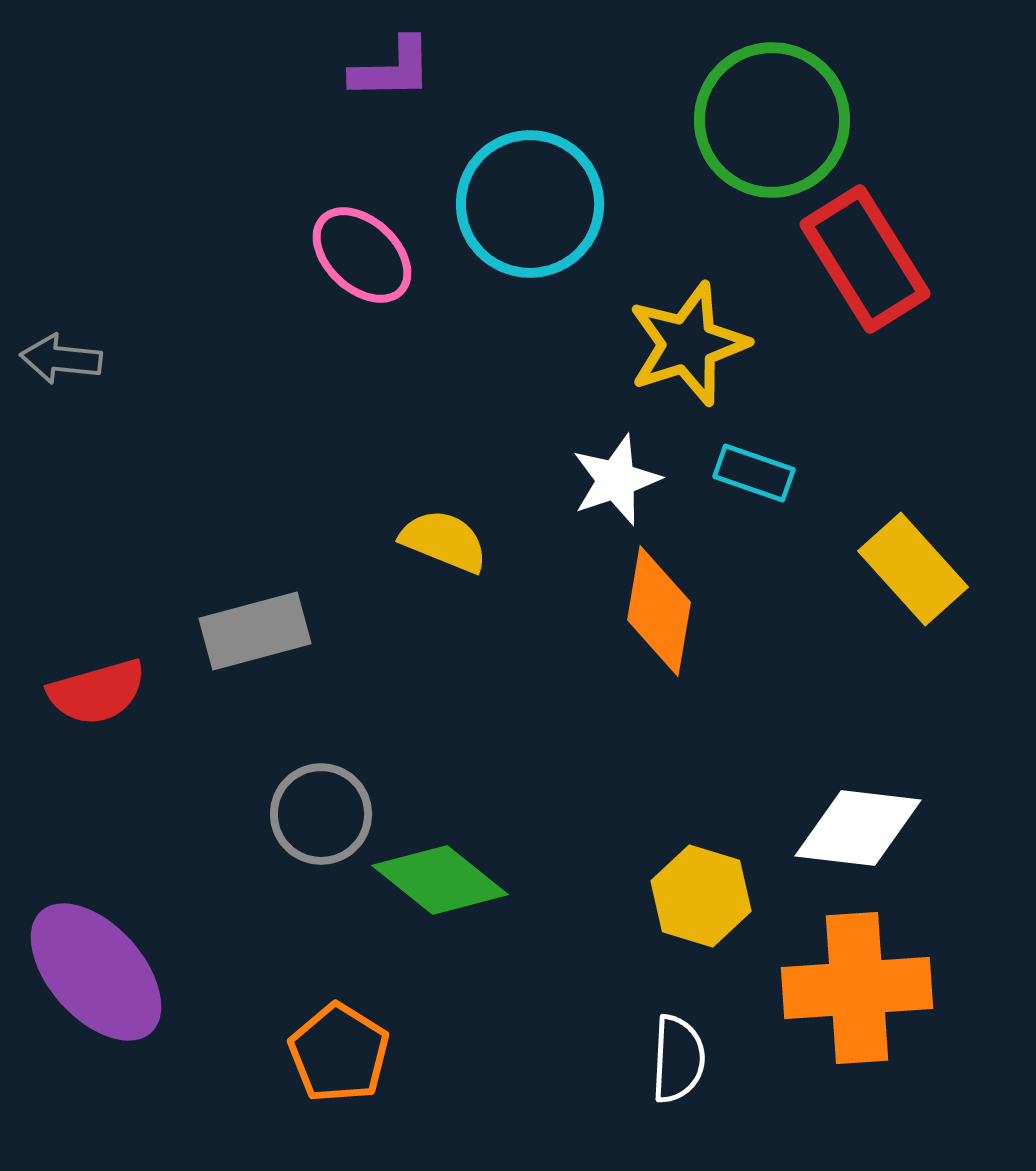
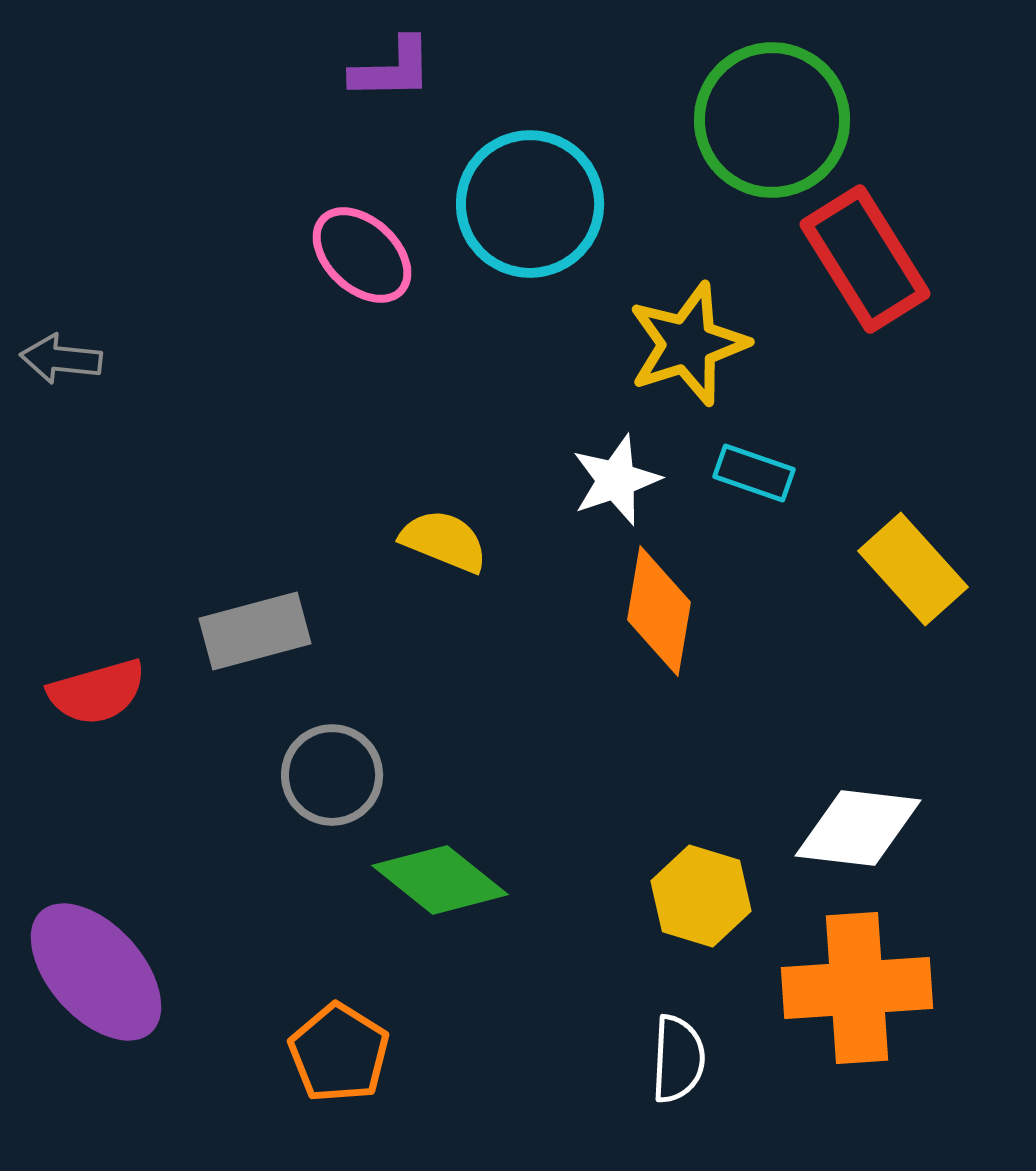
gray circle: moved 11 px right, 39 px up
